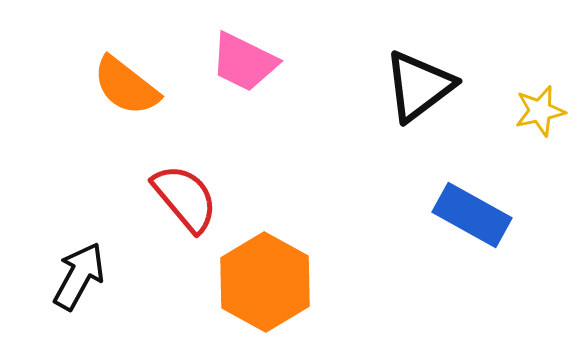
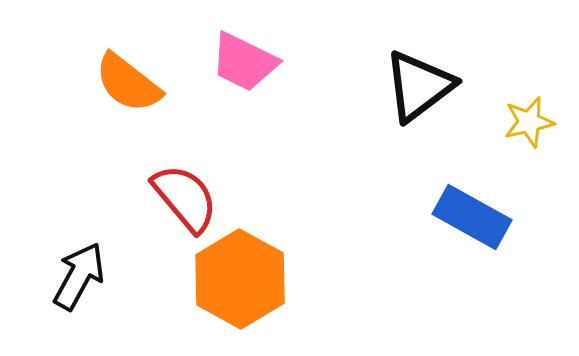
orange semicircle: moved 2 px right, 3 px up
yellow star: moved 11 px left, 11 px down
blue rectangle: moved 2 px down
orange hexagon: moved 25 px left, 3 px up
